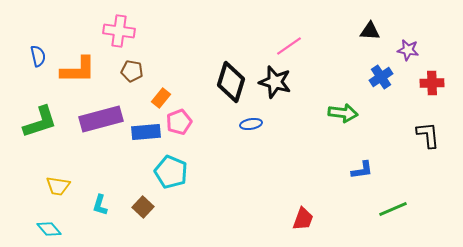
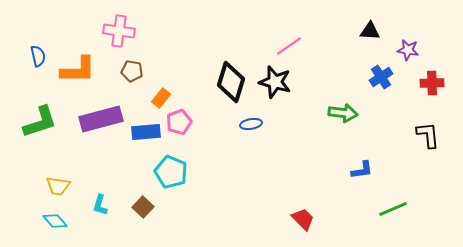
red trapezoid: rotated 65 degrees counterclockwise
cyan diamond: moved 6 px right, 8 px up
